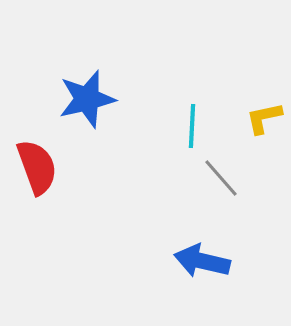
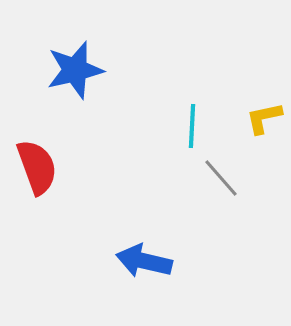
blue star: moved 12 px left, 29 px up
blue arrow: moved 58 px left
